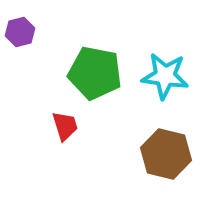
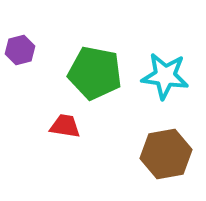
purple hexagon: moved 18 px down
red trapezoid: rotated 64 degrees counterclockwise
brown hexagon: rotated 24 degrees counterclockwise
